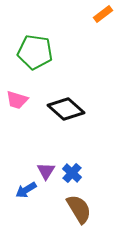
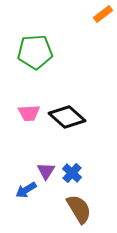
green pentagon: rotated 12 degrees counterclockwise
pink trapezoid: moved 12 px right, 13 px down; rotated 20 degrees counterclockwise
black diamond: moved 1 px right, 8 px down
